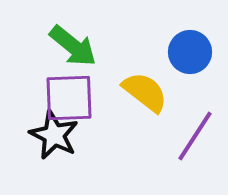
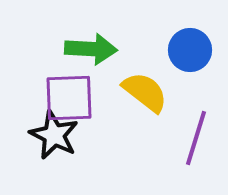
green arrow: moved 18 px right, 3 px down; rotated 36 degrees counterclockwise
blue circle: moved 2 px up
purple line: moved 1 px right, 2 px down; rotated 16 degrees counterclockwise
